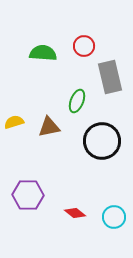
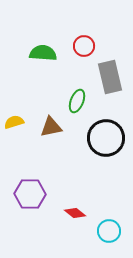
brown triangle: moved 2 px right
black circle: moved 4 px right, 3 px up
purple hexagon: moved 2 px right, 1 px up
cyan circle: moved 5 px left, 14 px down
